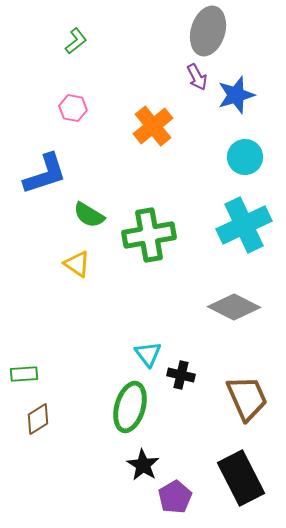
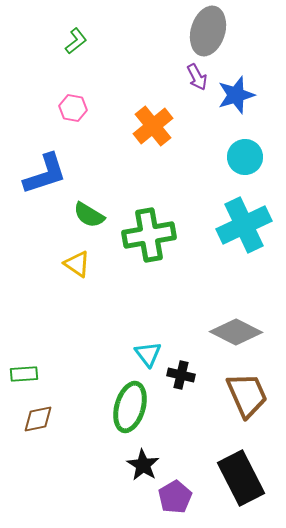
gray diamond: moved 2 px right, 25 px down
brown trapezoid: moved 3 px up
brown diamond: rotated 20 degrees clockwise
